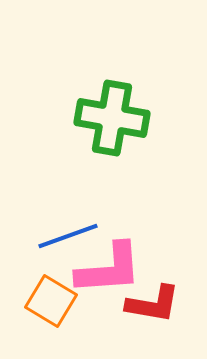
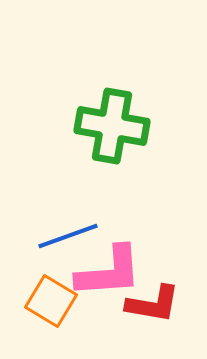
green cross: moved 8 px down
pink L-shape: moved 3 px down
